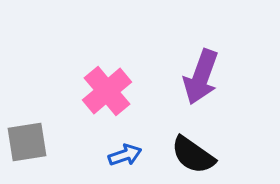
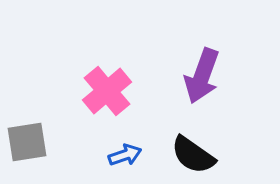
purple arrow: moved 1 px right, 1 px up
